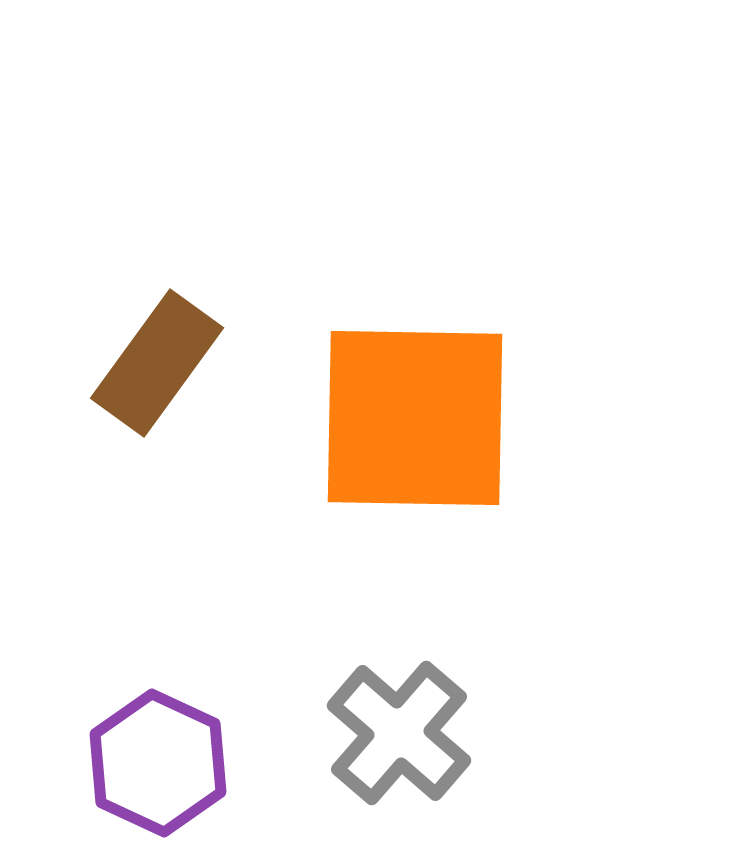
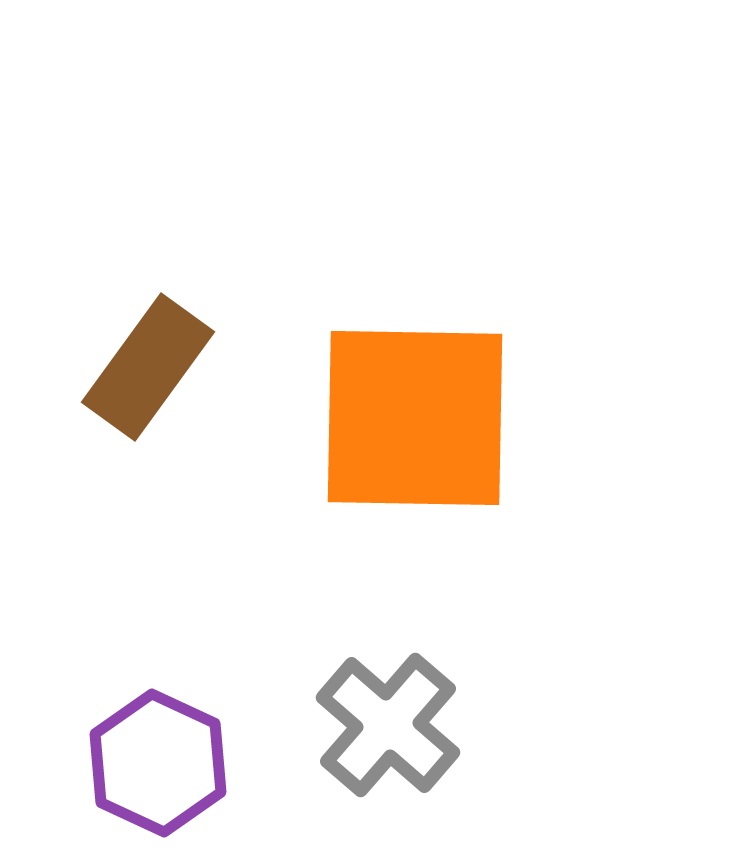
brown rectangle: moved 9 px left, 4 px down
gray cross: moved 11 px left, 8 px up
